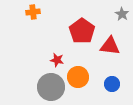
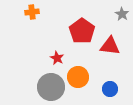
orange cross: moved 1 px left
red star: moved 2 px up; rotated 16 degrees clockwise
blue circle: moved 2 px left, 5 px down
